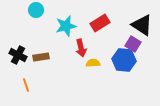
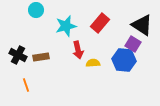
red rectangle: rotated 18 degrees counterclockwise
red arrow: moved 3 px left, 2 px down
